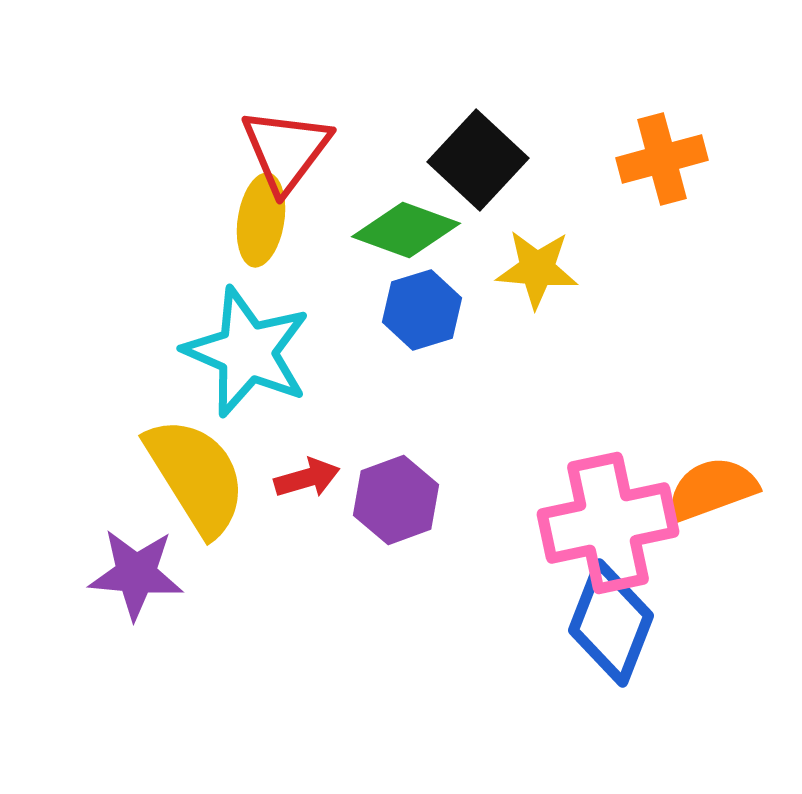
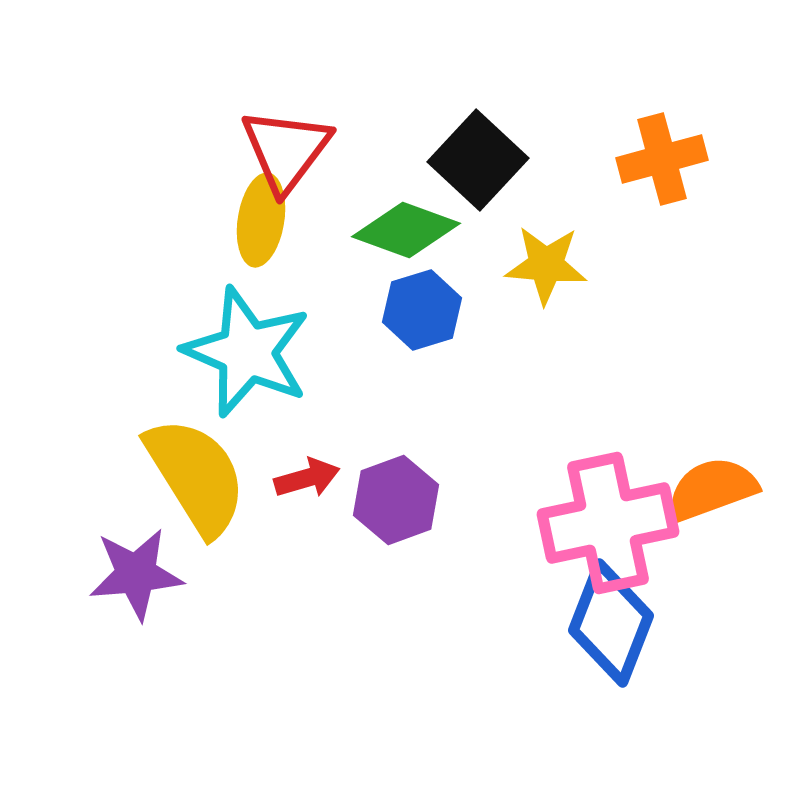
yellow star: moved 9 px right, 4 px up
purple star: rotated 10 degrees counterclockwise
